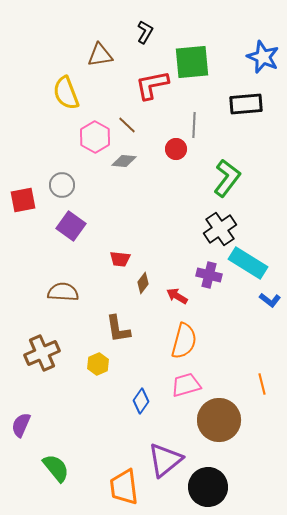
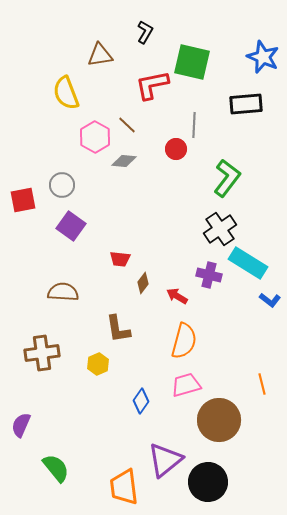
green square: rotated 18 degrees clockwise
brown cross: rotated 16 degrees clockwise
black circle: moved 5 px up
